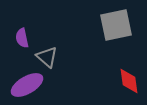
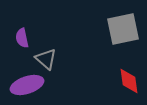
gray square: moved 7 px right, 4 px down
gray triangle: moved 1 px left, 2 px down
purple ellipse: rotated 12 degrees clockwise
